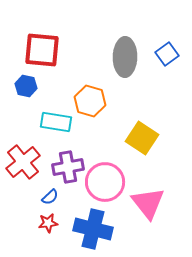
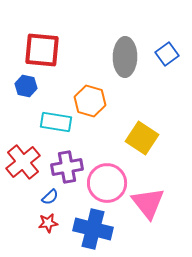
purple cross: moved 1 px left
pink circle: moved 2 px right, 1 px down
